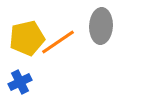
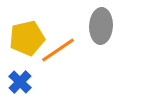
orange line: moved 8 px down
blue cross: rotated 20 degrees counterclockwise
